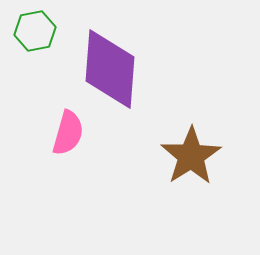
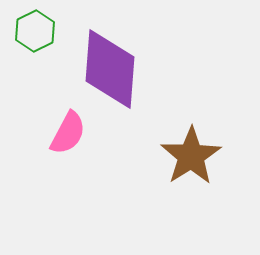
green hexagon: rotated 15 degrees counterclockwise
pink semicircle: rotated 12 degrees clockwise
